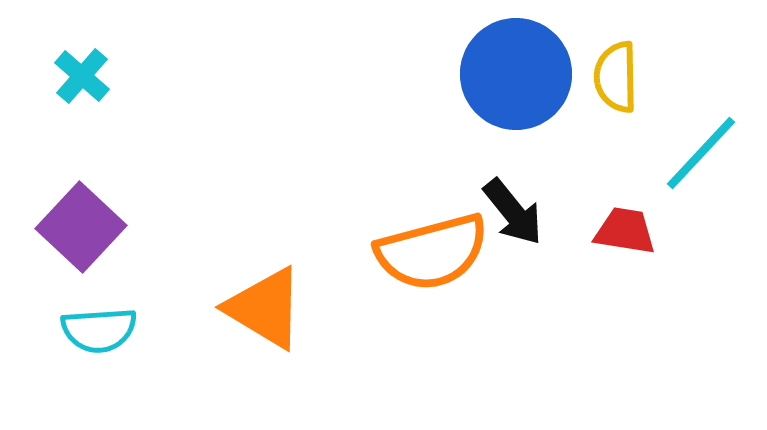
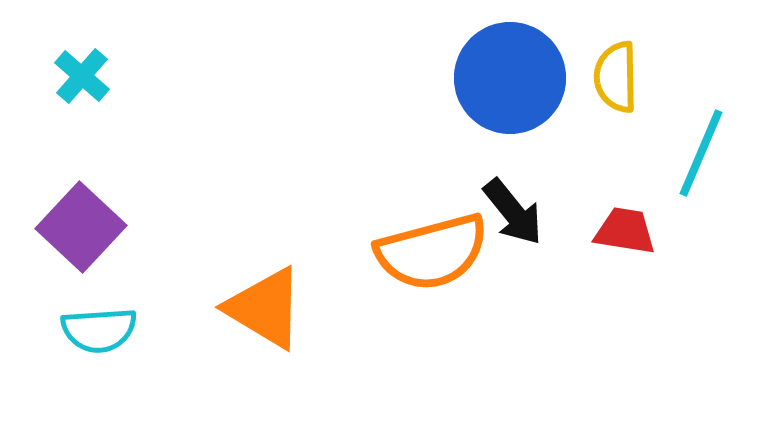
blue circle: moved 6 px left, 4 px down
cyan line: rotated 20 degrees counterclockwise
